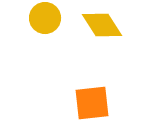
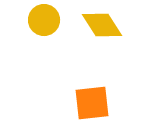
yellow circle: moved 1 px left, 2 px down
